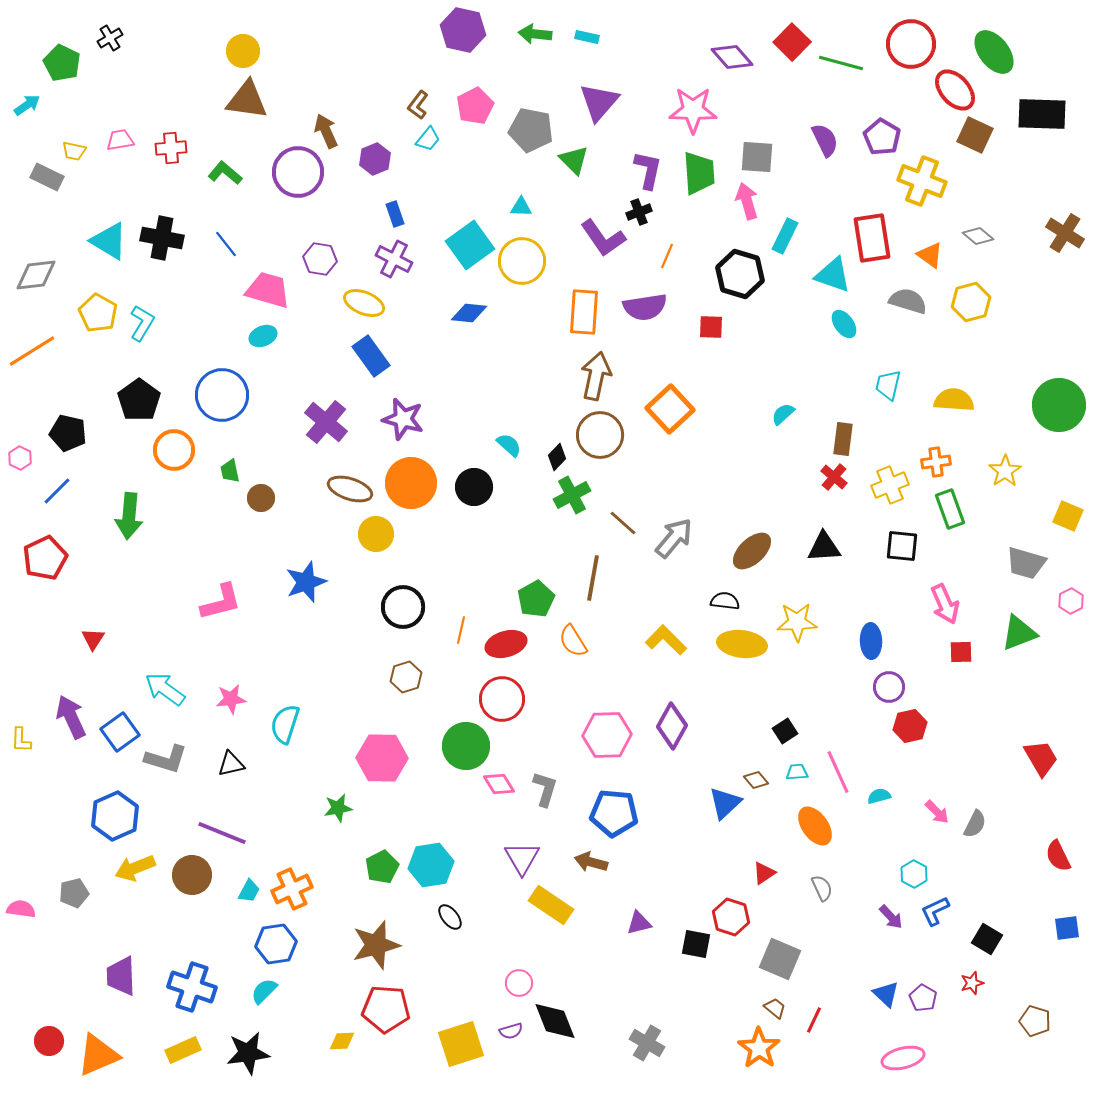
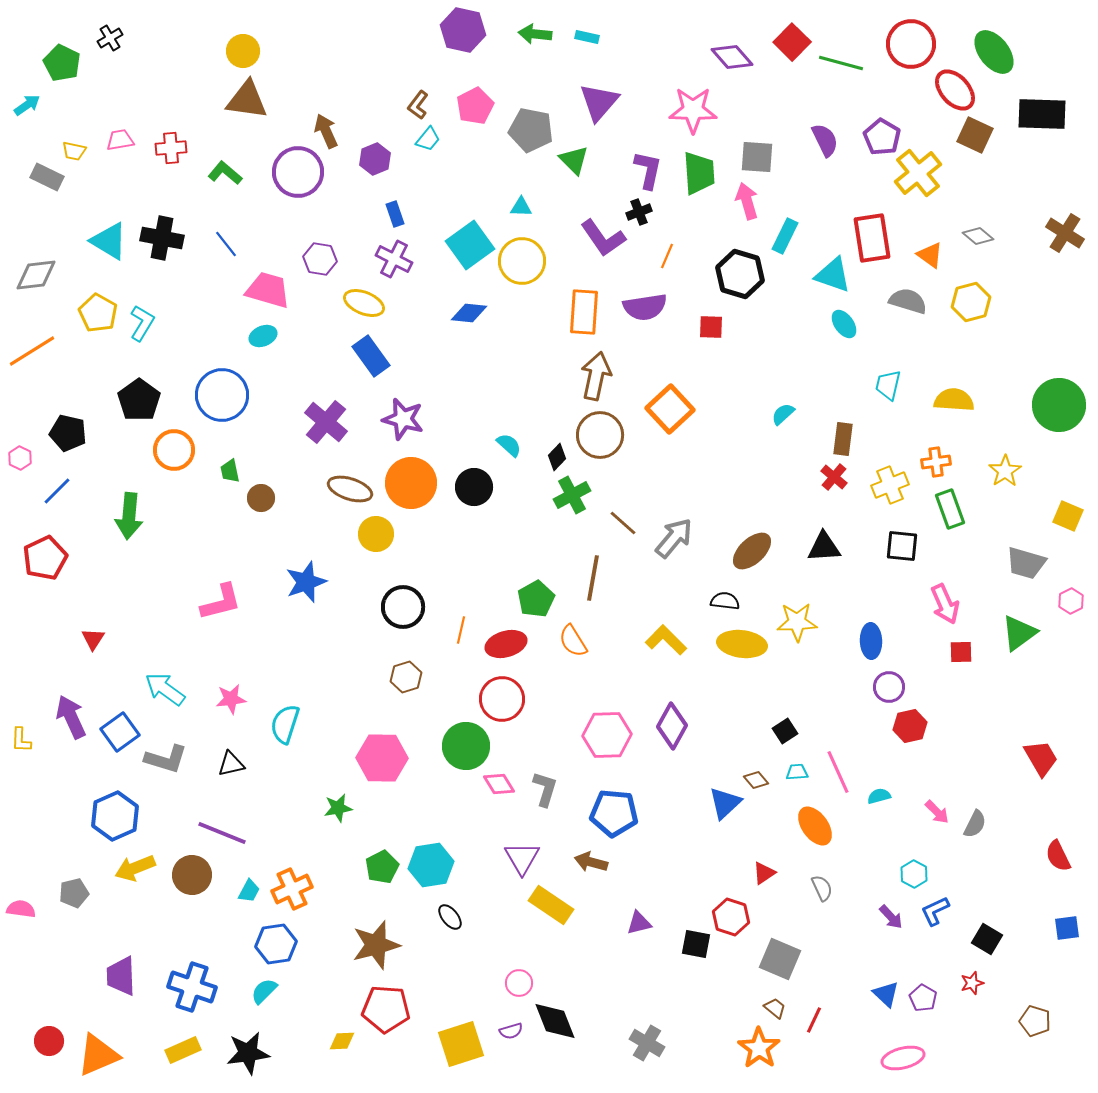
yellow cross at (922, 181): moved 4 px left, 8 px up; rotated 30 degrees clockwise
green triangle at (1019, 633): rotated 15 degrees counterclockwise
